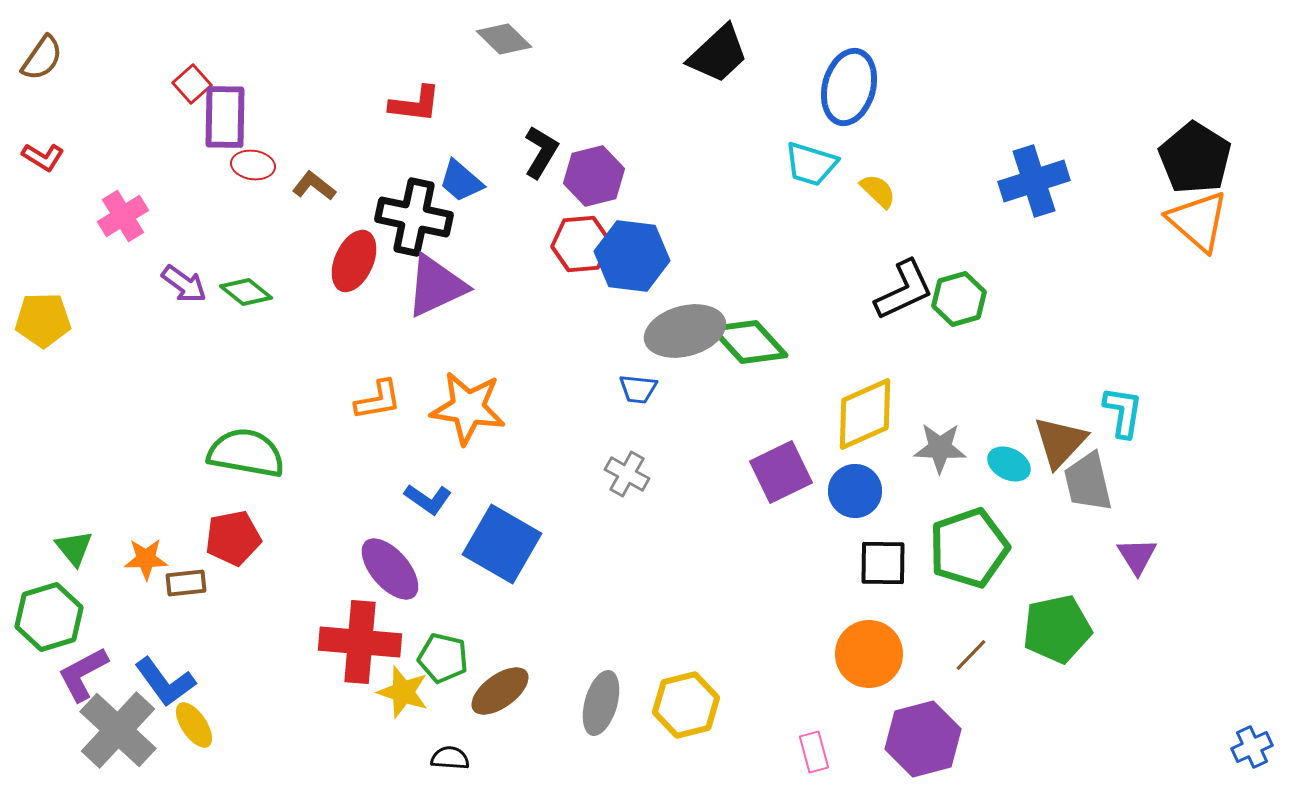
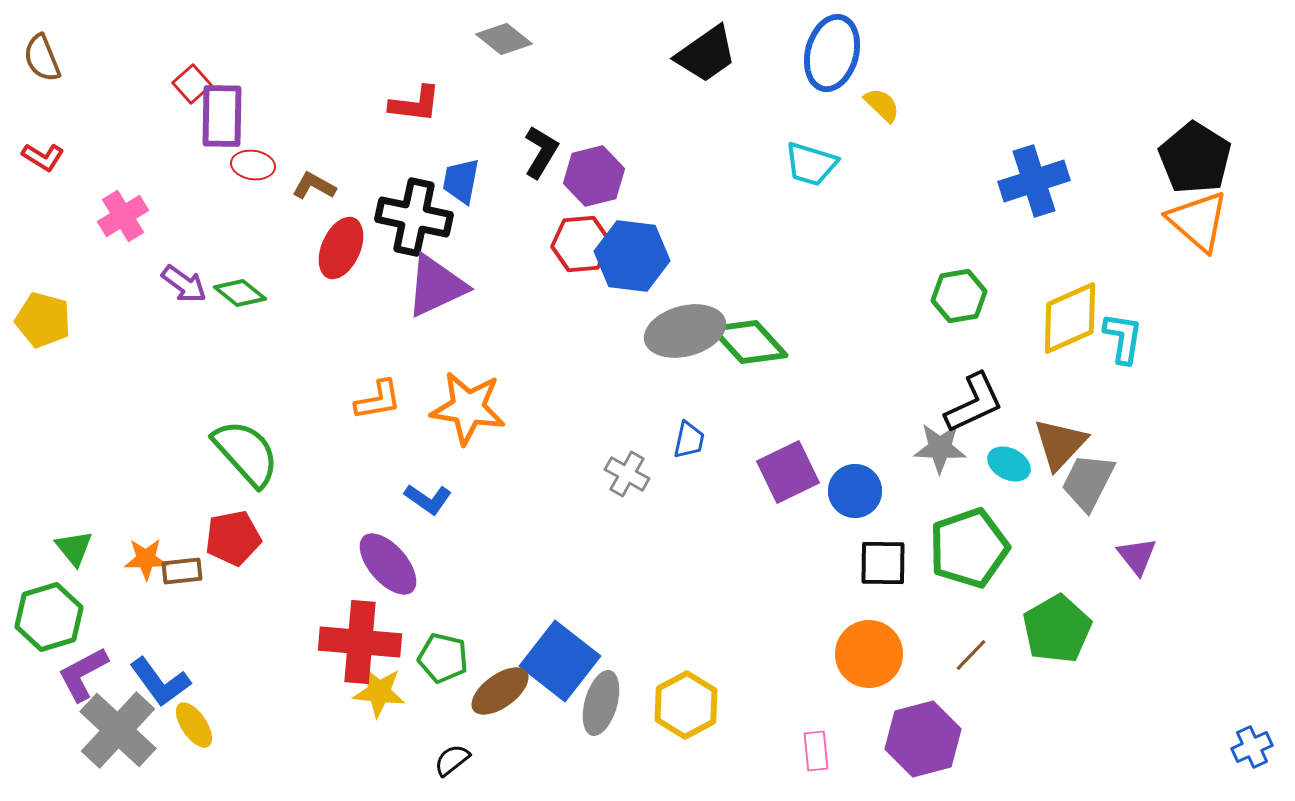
gray diamond at (504, 39): rotated 6 degrees counterclockwise
black trapezoid at (718, 54): moved 12 px left; rotated 8 degrees clockwise
brown semicircle at (42, 58): rotated 123 degrees clockwise
blue ellipse at (849, 87): moved 17 px left, 34 px up
purple rectangle at (225, 117): moved 3 px left, 1 px up
blue trapezoid at (461, 181): rotated 60 degrees clockwise
brown L-shape at (314, 186): rotated 9 degrees counterclockwise
yellow semicircle at (878, 191): moved 4 px right, 86 px up
red ellipse at (354, 261): moved 13 px left, 13 px up
black L-shape at (904, 290): moved 70 px right, 113 px down
green diamond at (246, 292): moved 6 px left, 1 px down
green hexagon at (959, 299): moved 3 px up; rotated 6 degrees clockwise
yellow pentagon at (43, 320): rotated 16 degrees clockwise
blue trapezoid at (638, 389): moved 51 px right, 51 px down; rotated 84 degrees counterclockwise
cyan L-shape at (1123, 412): moved 74 px up
yellow diamond at (865, 414): moved 205 px right, 96 px up
brown triangle at (1060, 442): moved 2 px down
green semicircle at (246, 453): rotated 38 degrees clockwise
purple square at (781, 472): moved 7 px right
gray trapezoid at (1088, 482): rotated 40 degrees clockwise
blue square at (502, 544): moved 58 px right, 117 px down; rotated 8 degrees clockwise
purple triangle at (1137, 556): rotated 6 degrees counterclockwise
purple ellipse at (390, 569): moved 2 px left, 5 px up
brown rectangle at (186, 583): moved 4 px left, 12 px up
green pentagon at (1057, 629): rotated 18 degrees counterclockwise
blue L-shape at (165, 682): moved 5 px left
yellow star at (403, 692): moved 24 px left; rotated 12 degrees counterclockwise
yellow hexagon at (686, 705): rotated 14 degrees counterclockwise
pink rectangle at (814, 752): moved 2 px right, 1 px up; rotated 9 degrees clockwise
black semicircle at (450, 758): moved 2 px right, 2 px down; rotated 42 degrees counterclockwise
